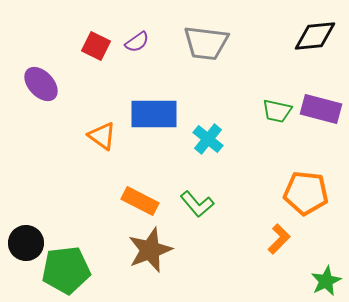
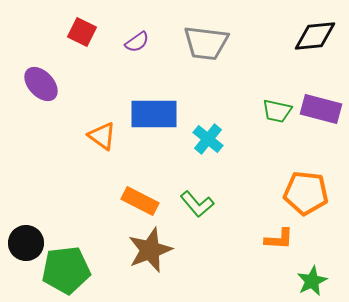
red square: moved 14 px left, 14 px up
orange L-shape: rotated 48 degrees clockwise
green star: moved 14 px left
